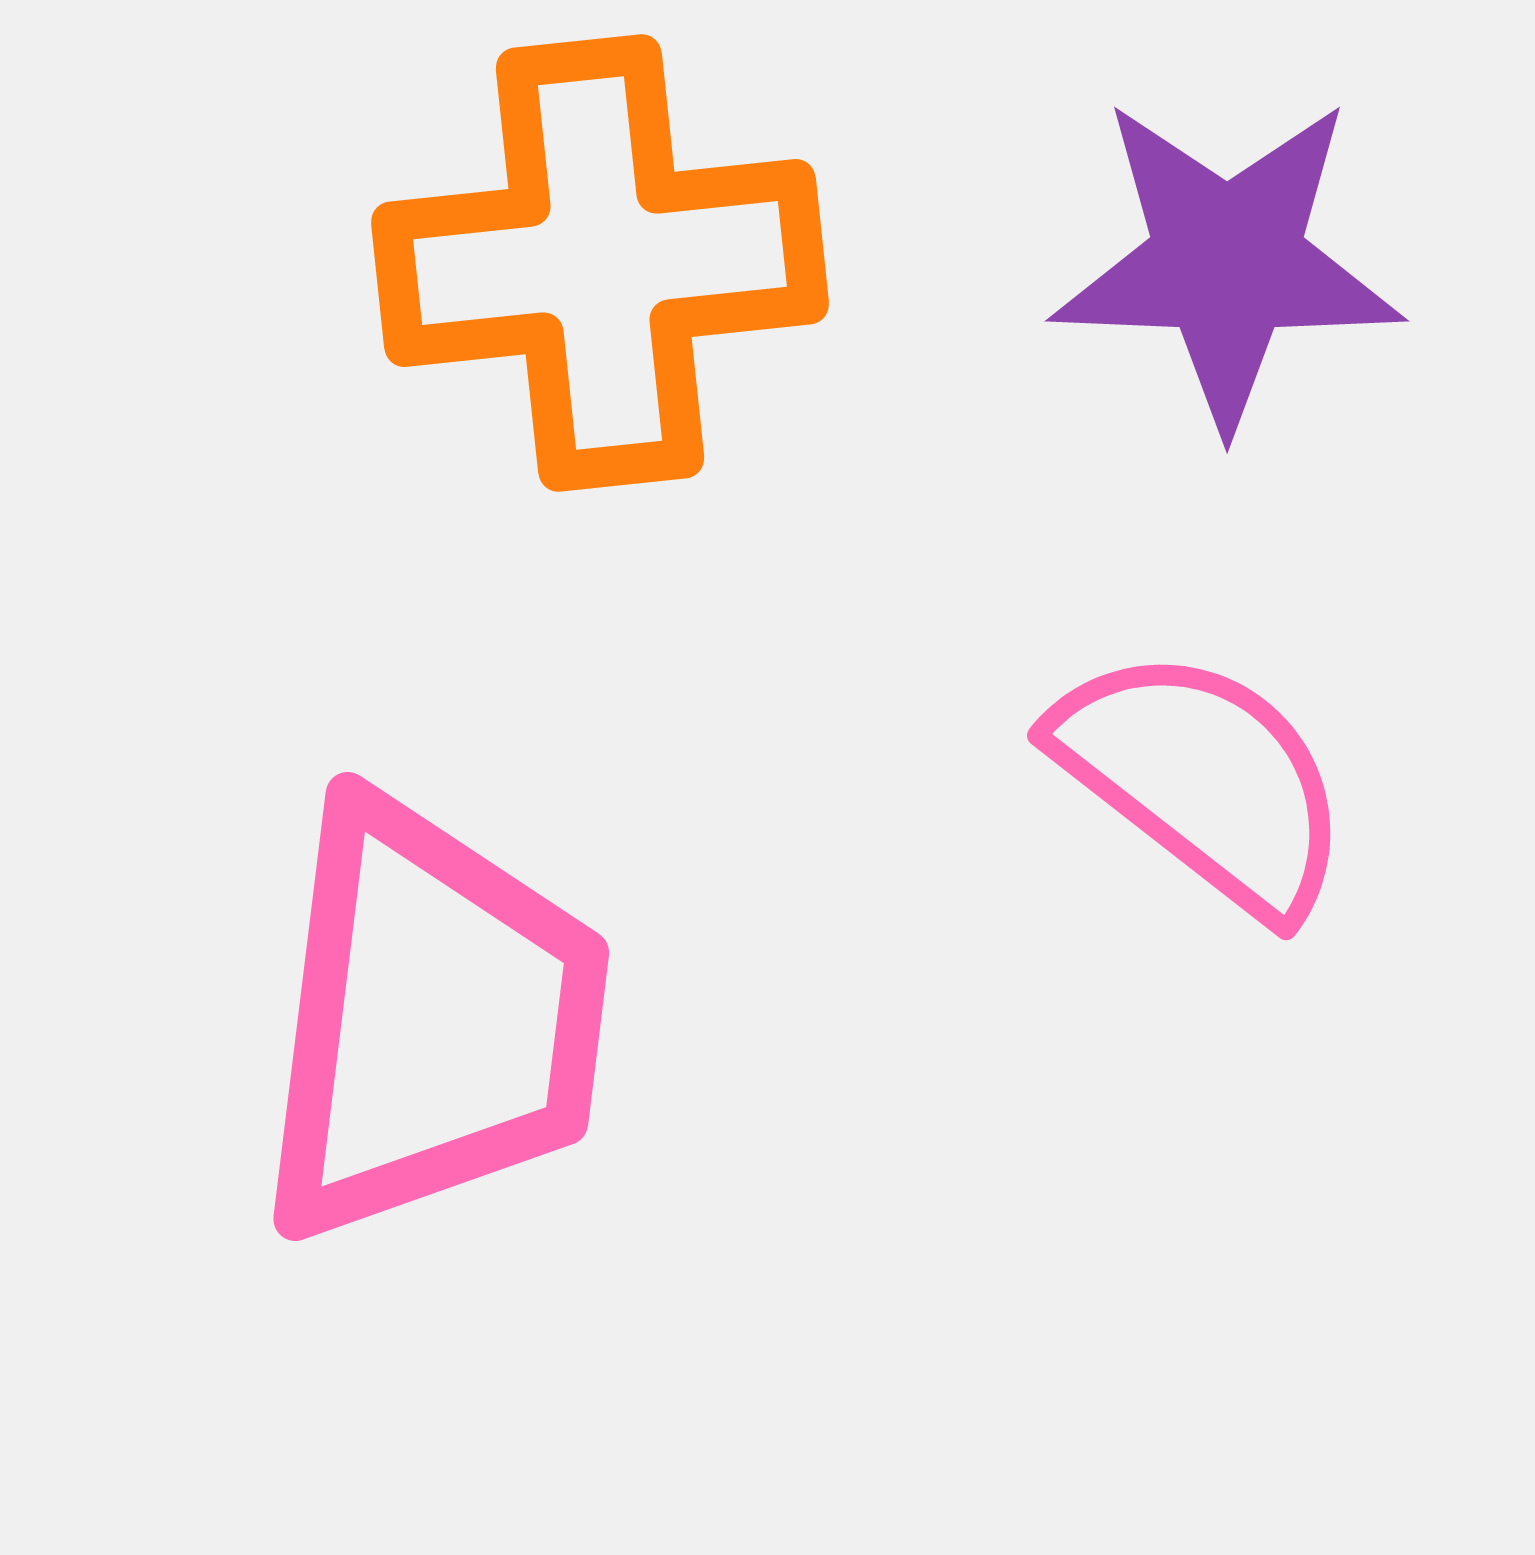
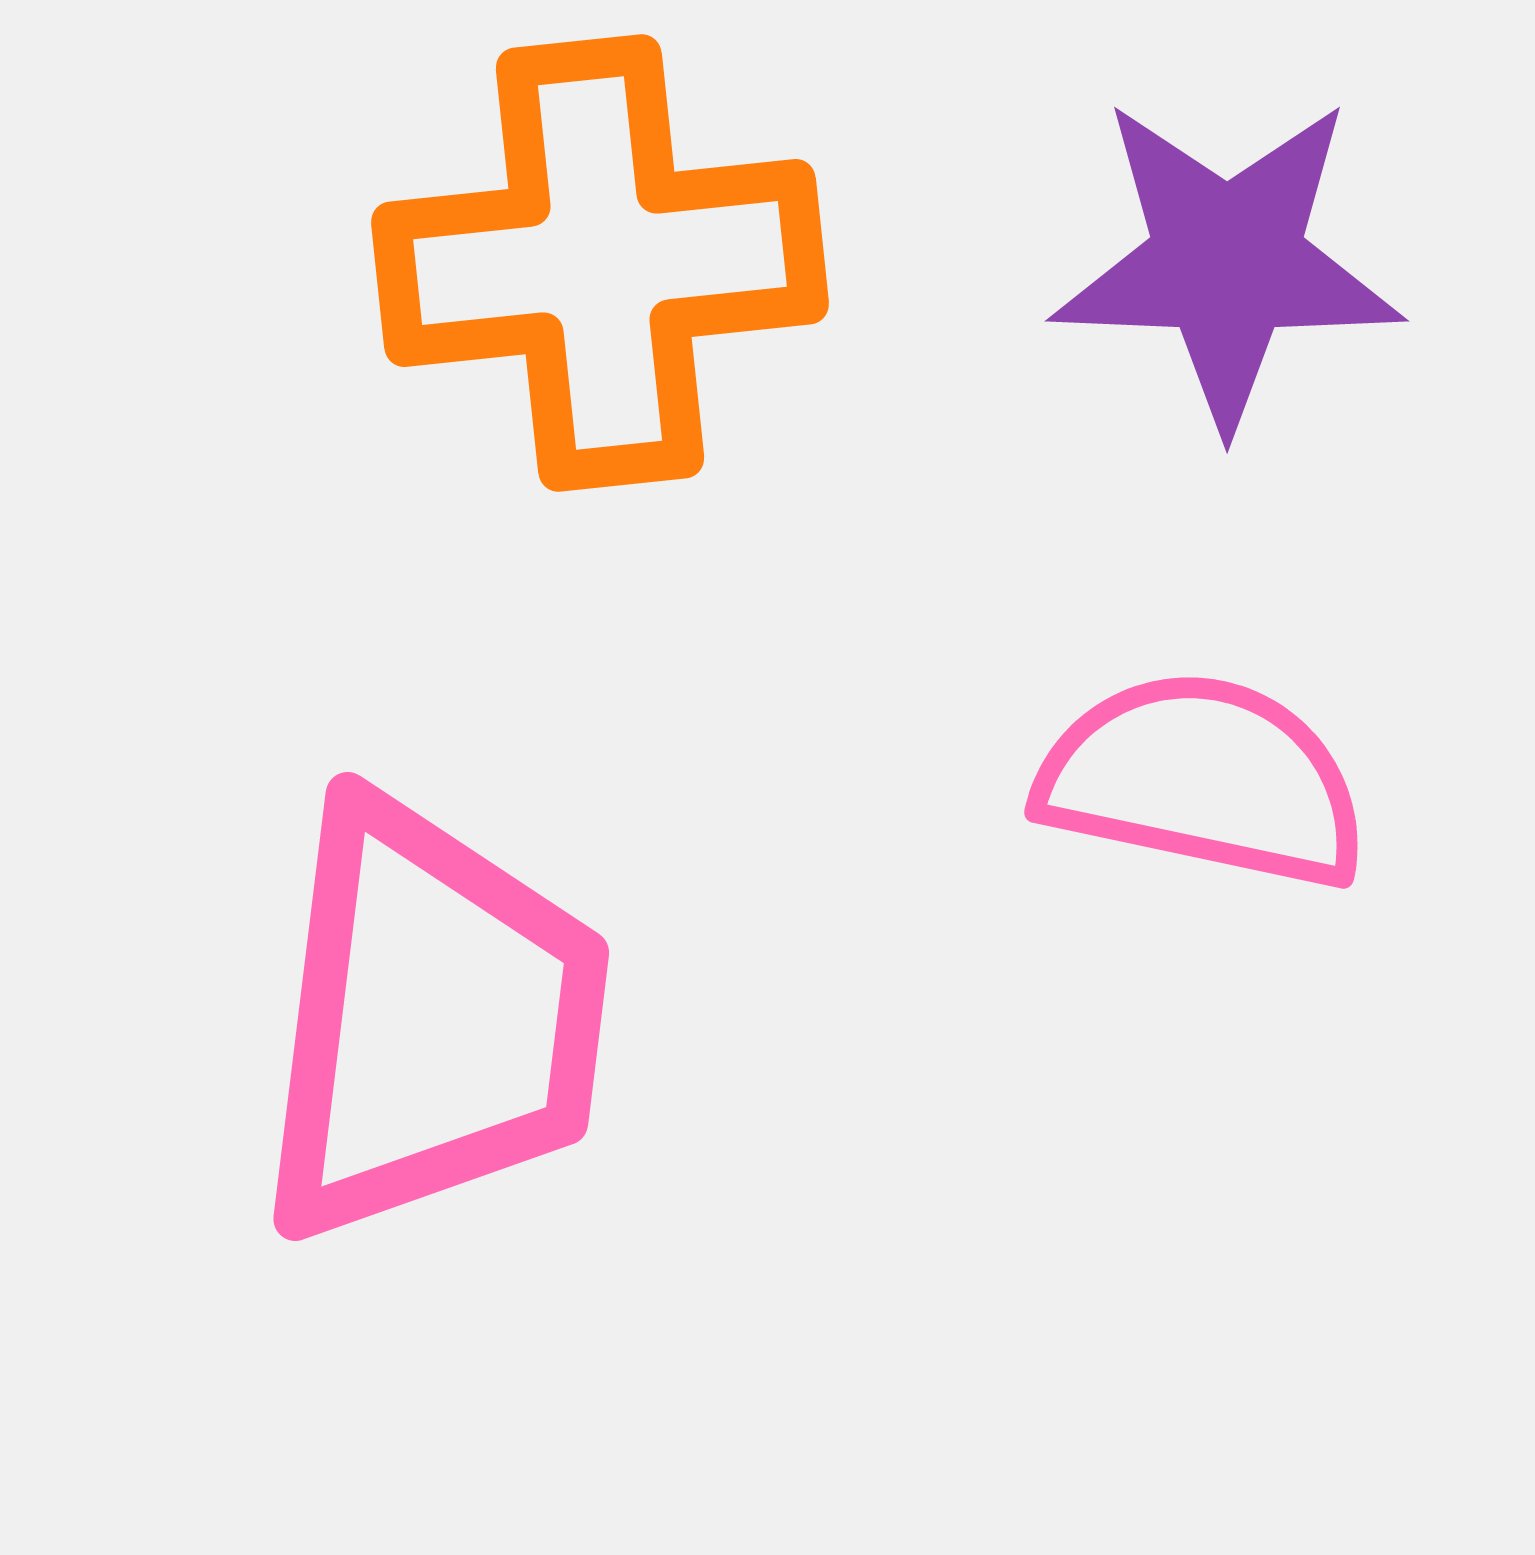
pink semicircle: rotated 26 degrees counterclockwise
